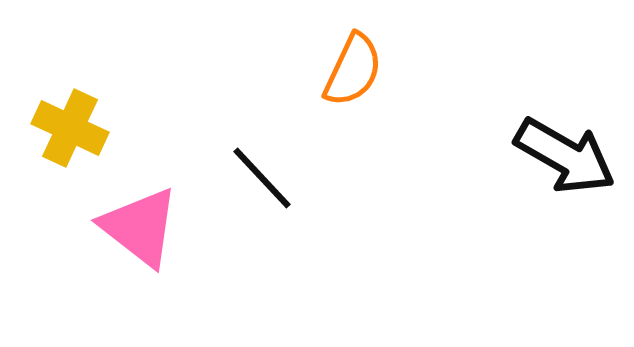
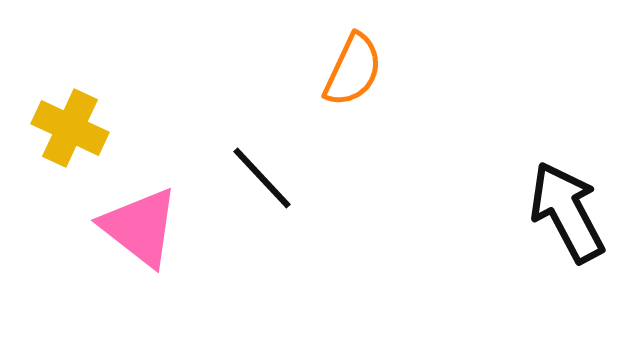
black arrow: moved 2 px right, 56 px down; rotated 148 degrees counterclockwise
